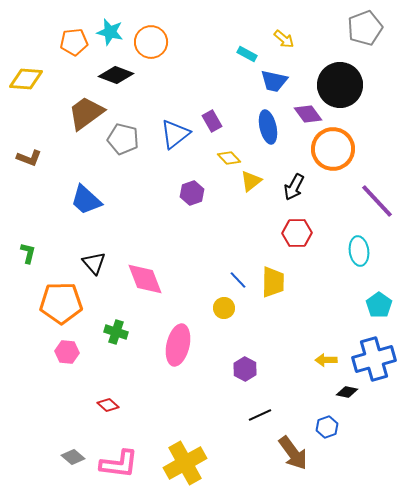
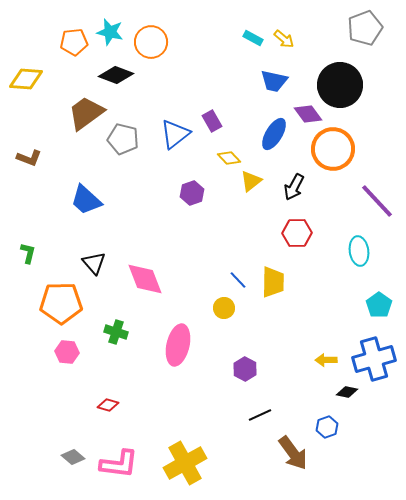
cyan rectangle at (247, 54): moved 6 px right, 16 px up
blue ellipse at (268, 127): moved 6 px right, 7 px down; rotated 44 degrees clockwise
red diamond at (108, 405): rotated 25 degrees counterclockwise
